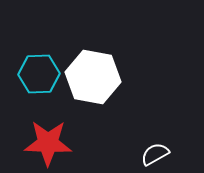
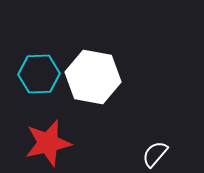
red star: rotated 15 degrees counterclockwise
white semicircle: rotated 20 degrees counterclockwise
